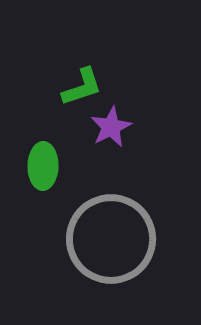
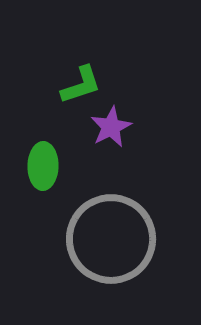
green L-shape: moved 1 px left, 2 px up
